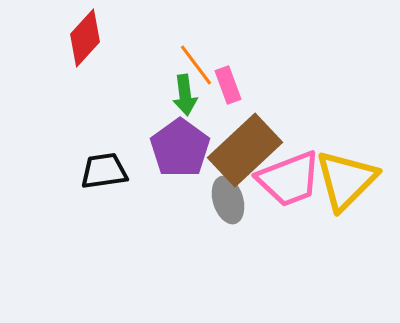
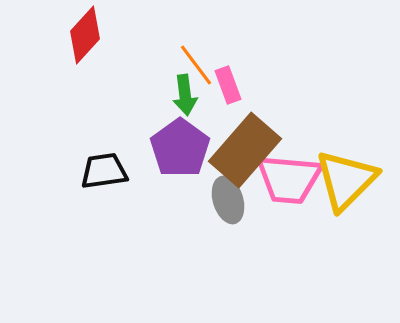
red diamond: moved 3 px up
brown rectangle: rotated 6 degrees counterclockwise
pink trapezoid: rotated 26 degrees clockwise
